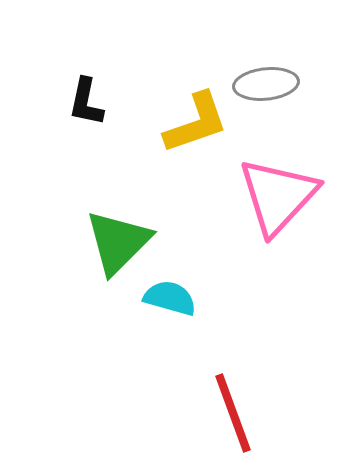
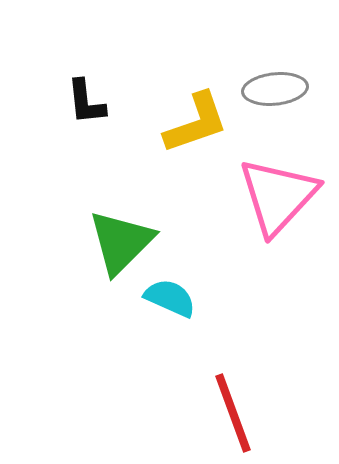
gray ellipse: moved 9 px right, 5 px down
black L-shape: rotated 18 degrees counterclockwise
green triangle: moved 3 px right
cyan semicircle: rotated 8 degrees clockwise
